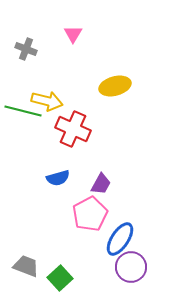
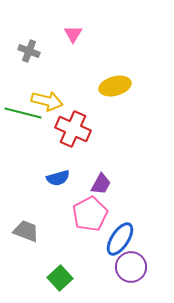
gray cross: moved 3 px right, 2 px down
green line: moved 2 px down
gray trapezoid: moved 35 px up
